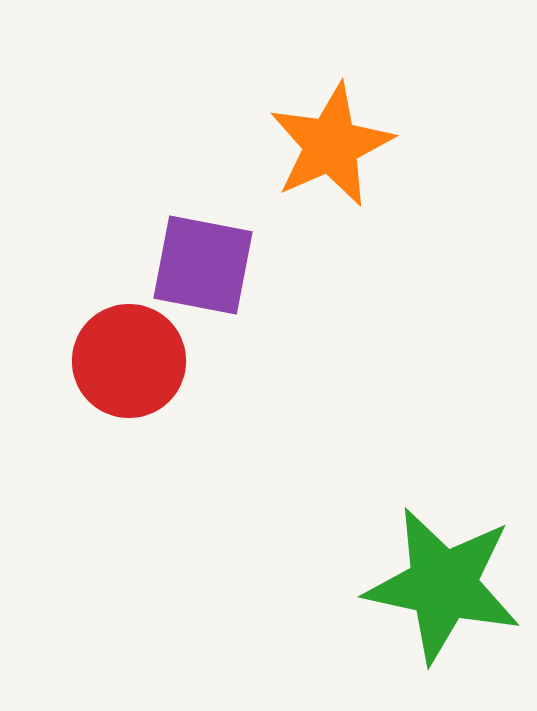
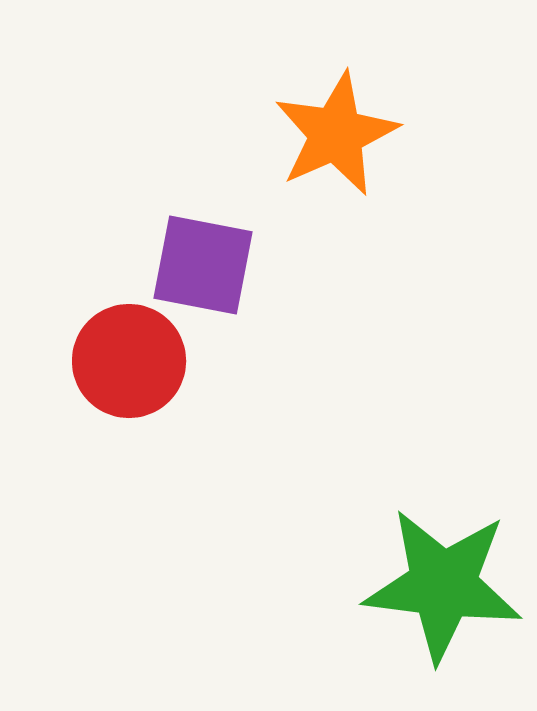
orange star: moved 5 px right, 11 px up
green star: rotated 5 degrees counterclockwise
